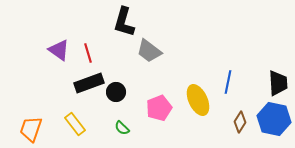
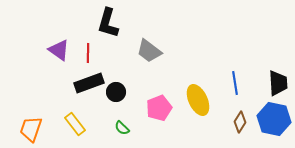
black L-shape: moved 16 px left, 1 px down
red line: rotated 18 degrees clockwise
blue line: moved 7 px right, 1 px down; rotated 20 degrees counterclockwise
